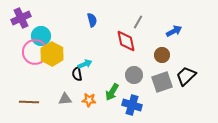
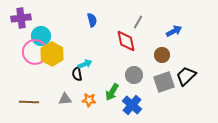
purple cross: rotated 18 degrees clockwise
gray square: moved 2 px right
blue cross: rotated 24 degrees clockwise
